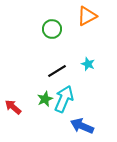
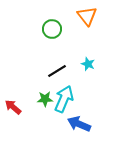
orange triangle: rotated 40 degrees counterclockwise
green star: rotated 21 degrees clockwise
blue arrow: moved 3 px left, 2 px up
